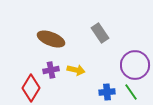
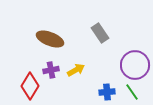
brown ellipse: moved 1 px left
yellow arrow: rotated 42 degrees counterclockwise
red diamond: moved 1 px left, 2 px up
green line: moved 1 px right
